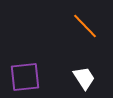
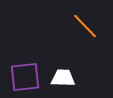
white trapezoid: moved 21 px left; rotated 55 degrees counterclockwise
